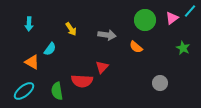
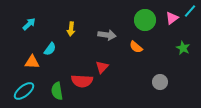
cyan arrow: rotated 136 degrees counterclockwise
yellow arrow: rotated 40 degrees clockwise
orange triangle: rotated 28 degrees counterclockwise
gray circle: moved 1 px up
